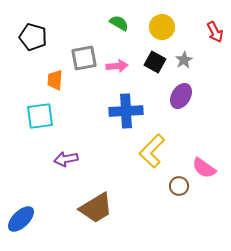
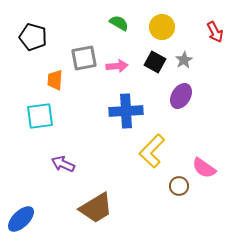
purple arrow: moved 3 px left, 5 px down; rotated 35 degrees clockwise
